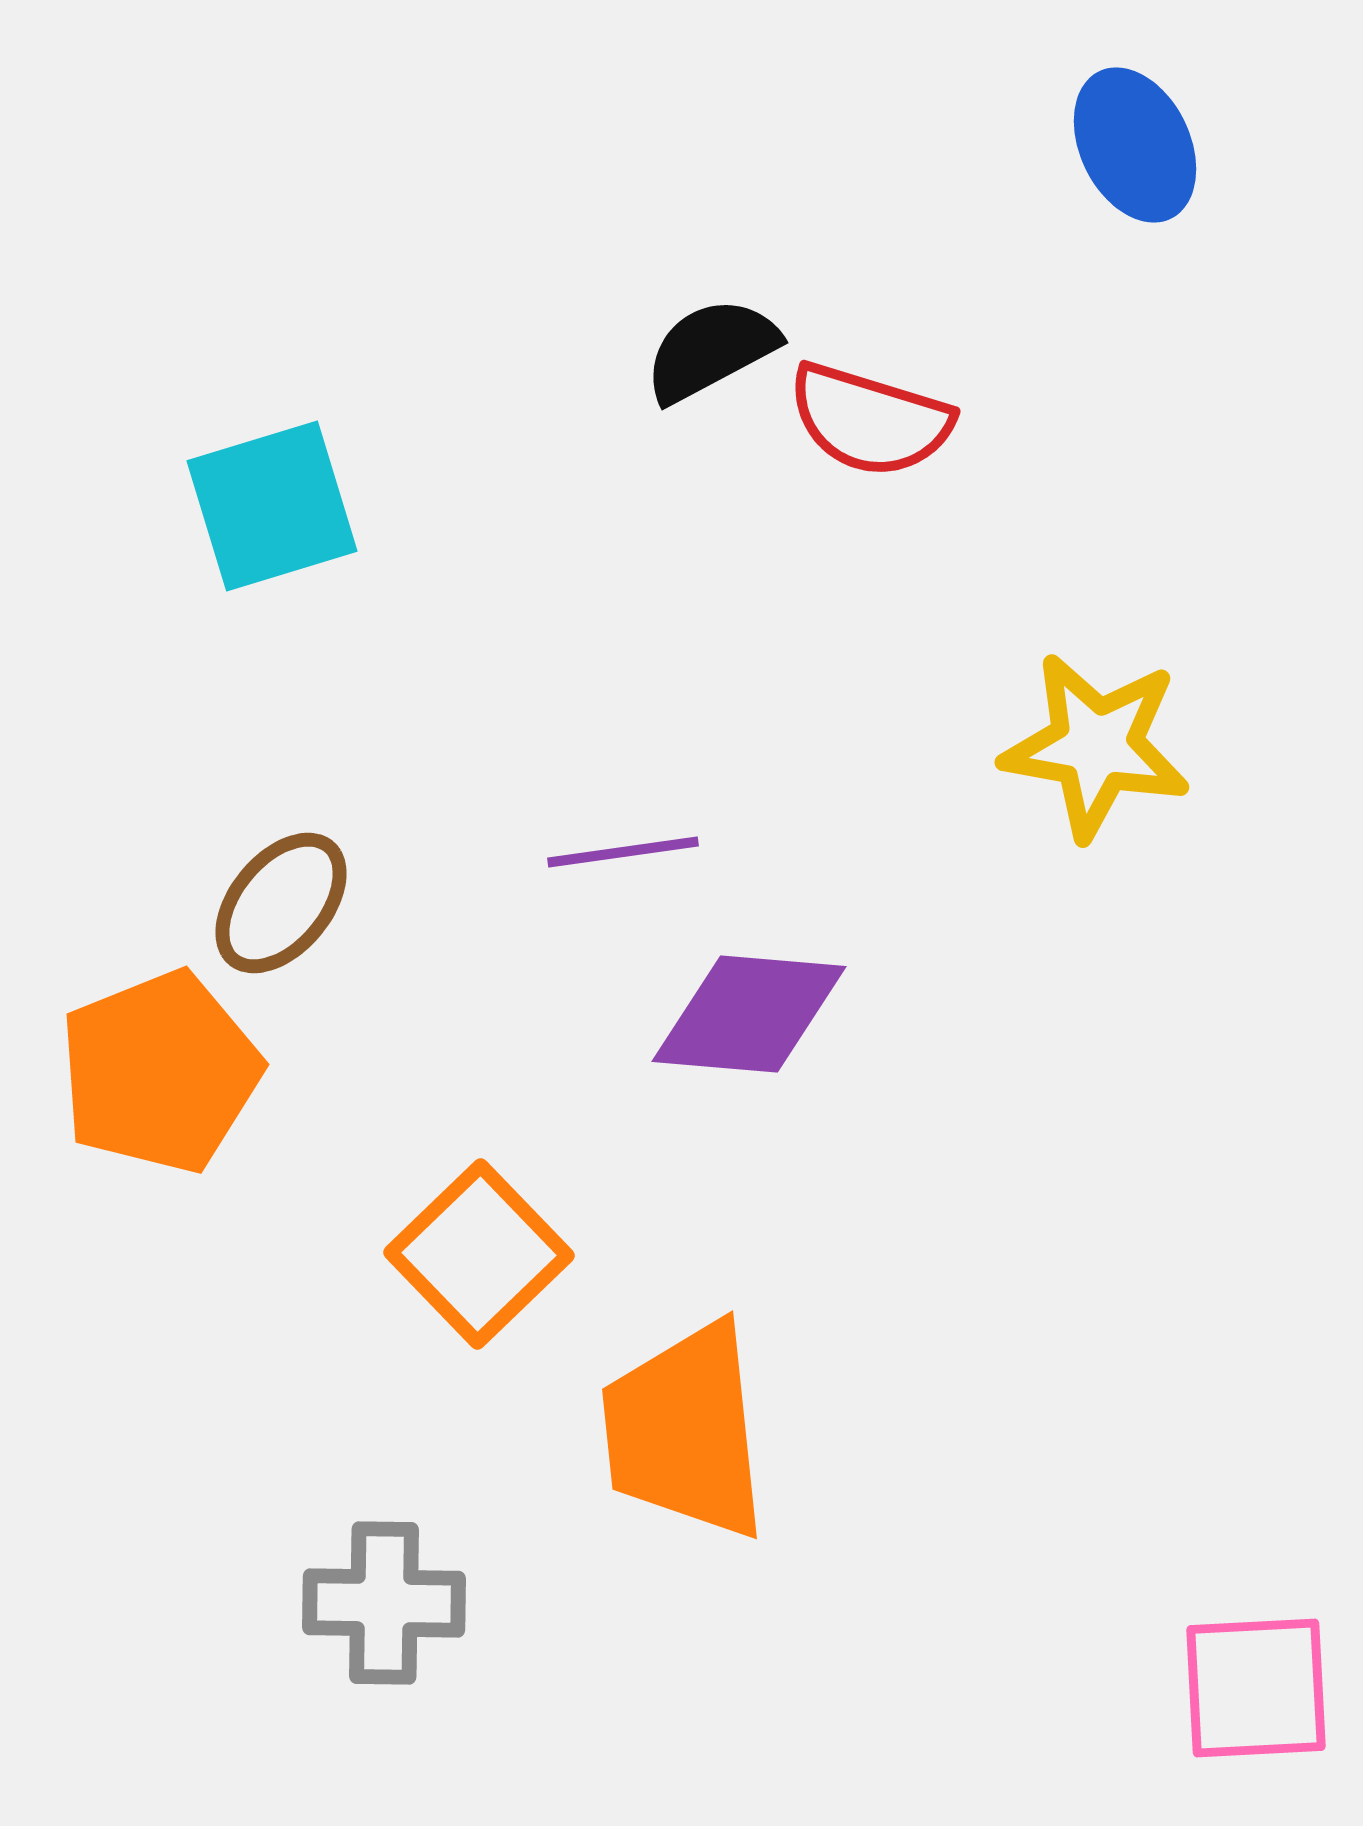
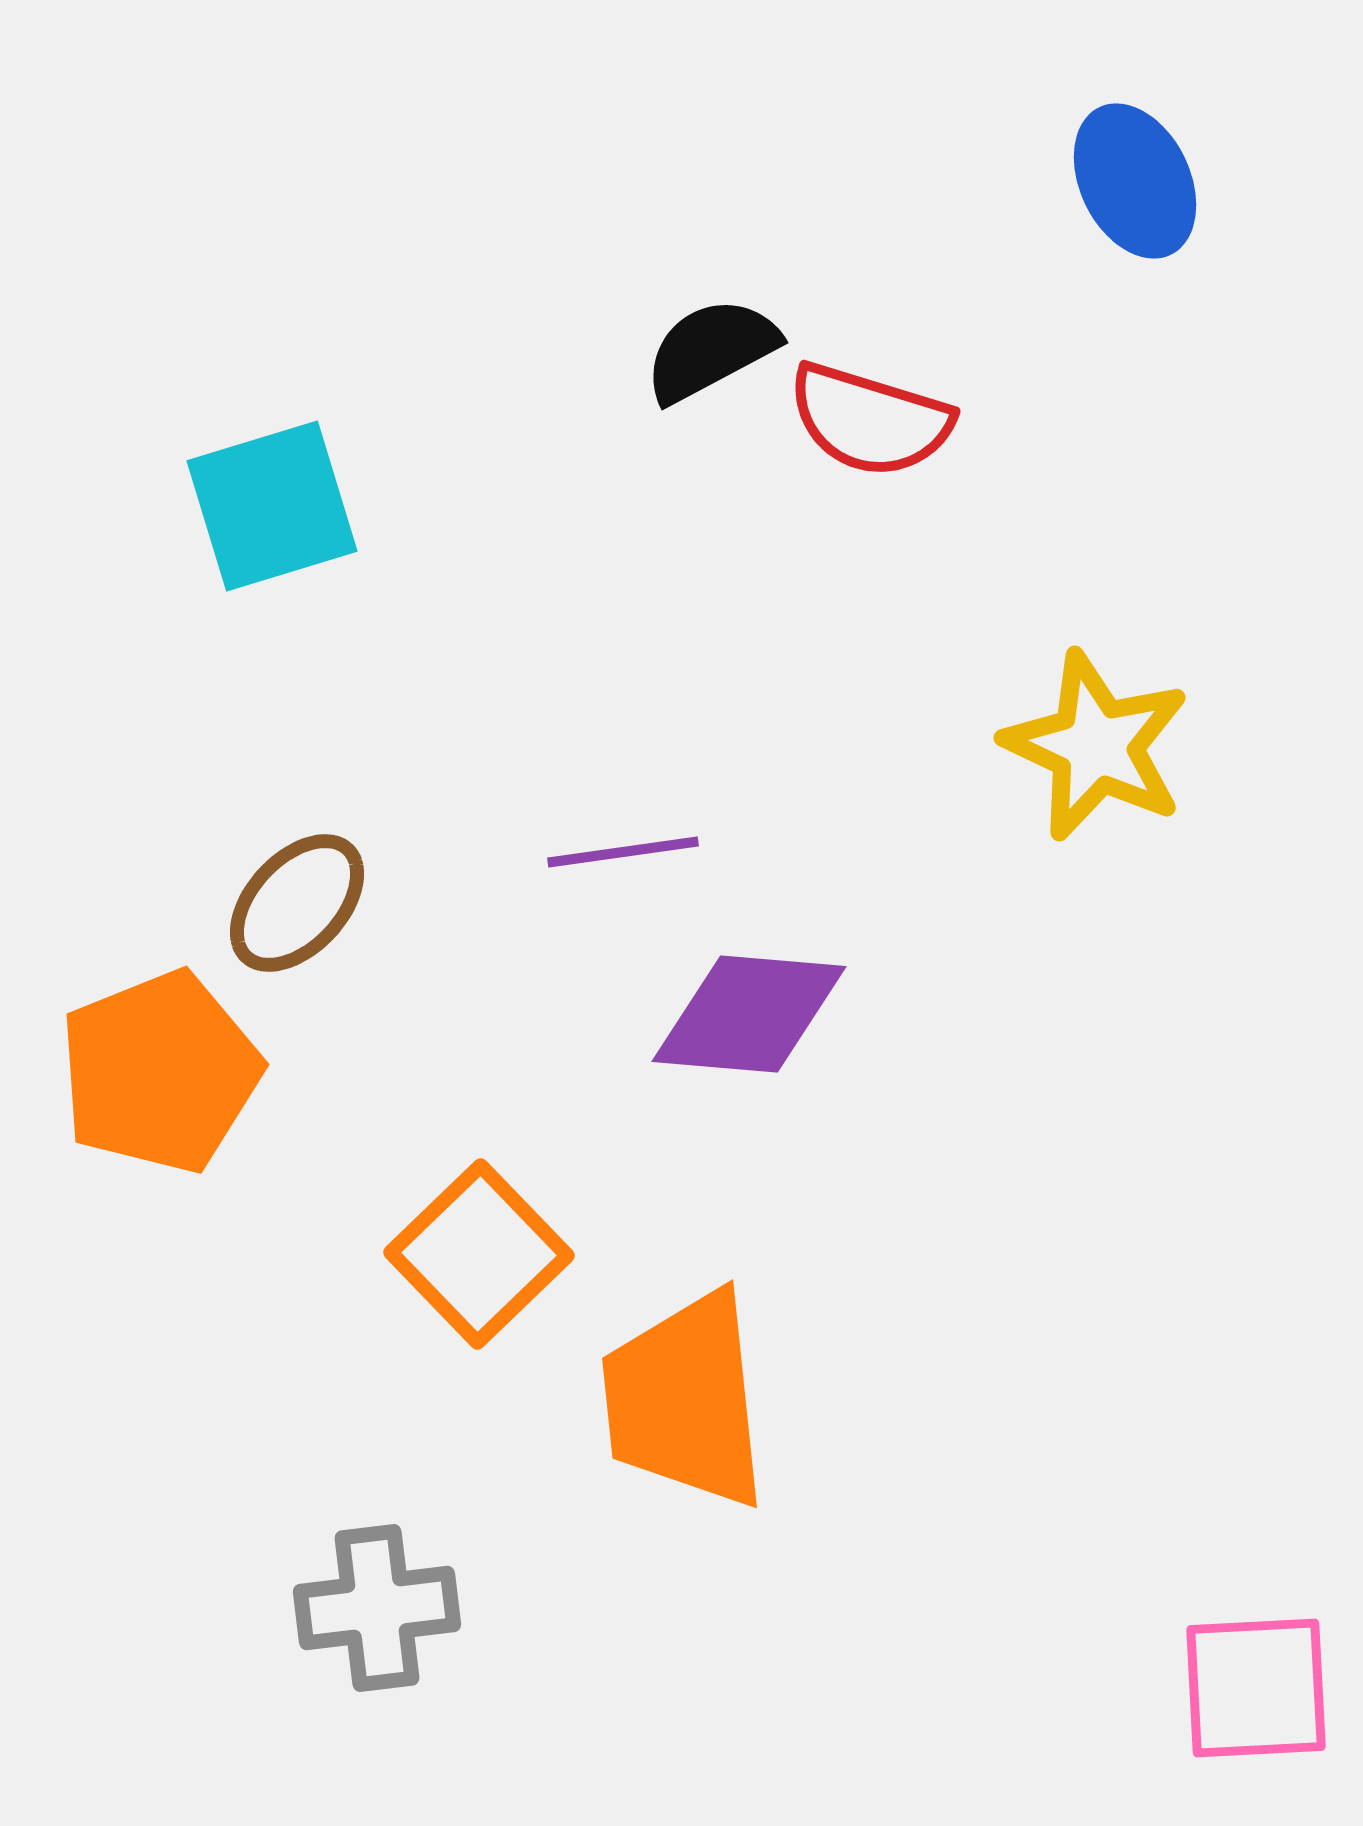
blue ellipse: moved 36 px down
yellow star: rotated 15 degrees clockwise
brown ellipse: moved 16 px right; rotated 3 degrees clockwise
orange trapezoid: moved 31 px up
gray cross: moved 7 px left, 5 px down; rotated 8 degrees counterclockwise
